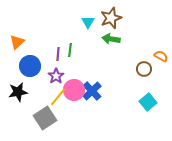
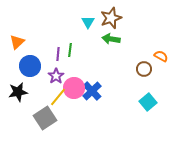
pink circle: moved 2 px up
